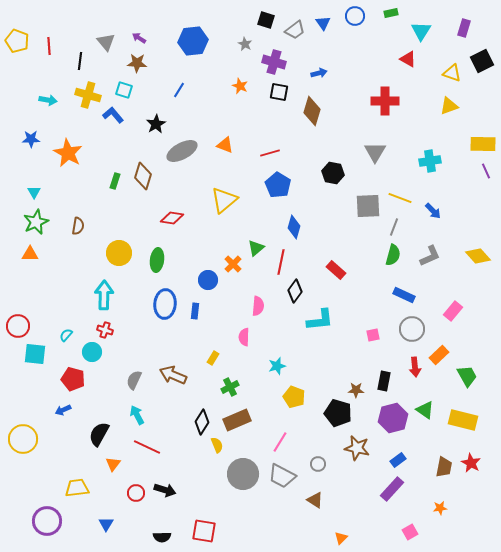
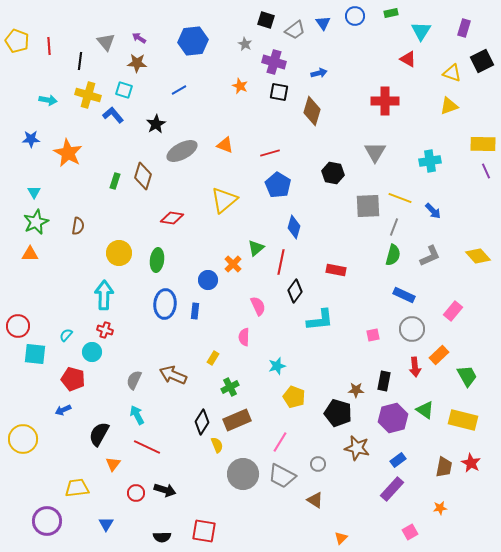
blue line at (179, 90): rotated 28 degrees clockwise
red rectangle at (336, 270): rotated 30 degrees counterclockwise
pink semicircle at (258, 306): rotated 30 degrees counterclockwise
